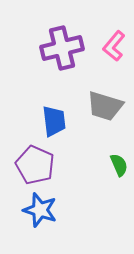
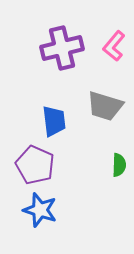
green semicircle: rotated 25 degrees clockwise
